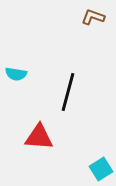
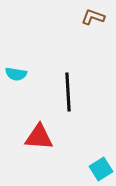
black line: rotated 18 degrees counterclockwise
